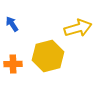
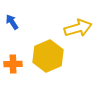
blue arrow: moved 2 px up
yellow hexagon: rotated 8 degrees counterclockwise
